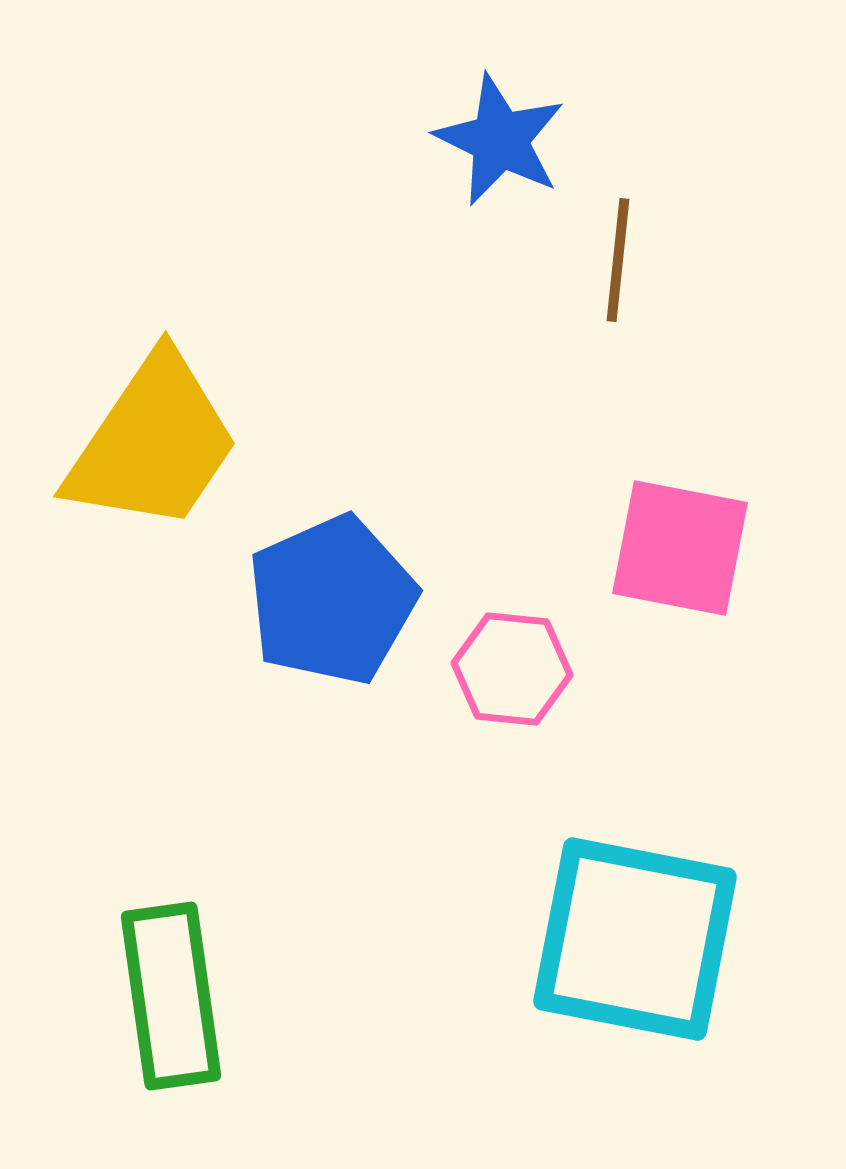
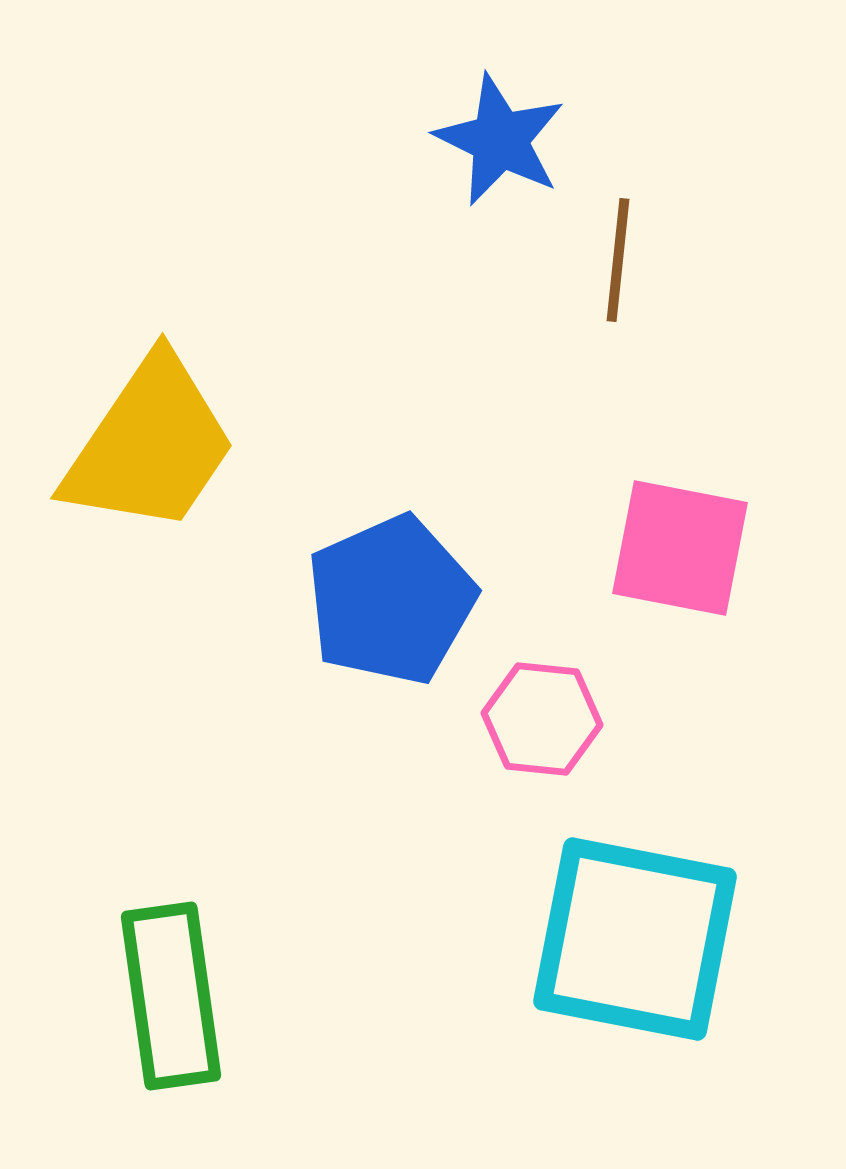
yellow trapezoid: moved 3 px left, 2 px down
blue pentagon: moved 59 px right
pink hexagon: moved 30 px right, 50 px down
